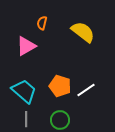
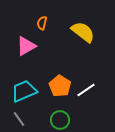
orange pentagon: rotated 15 degrees clockwise
cyan trapezoid: rotated 64 degrees counterclockwise
gray line: moved 7 px left; rotated 35 degrees counterclockwise
